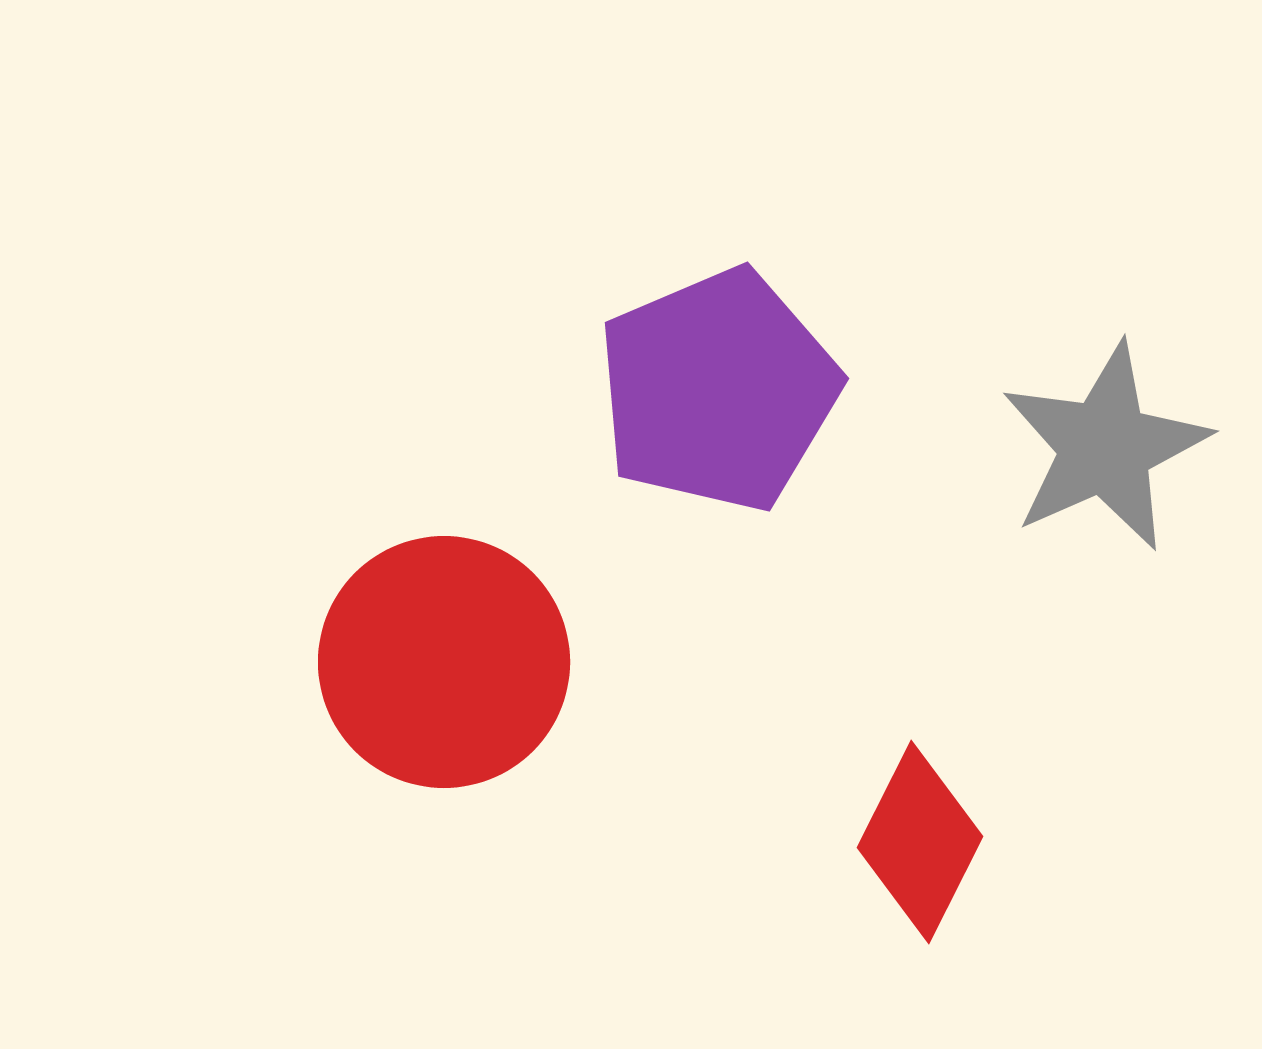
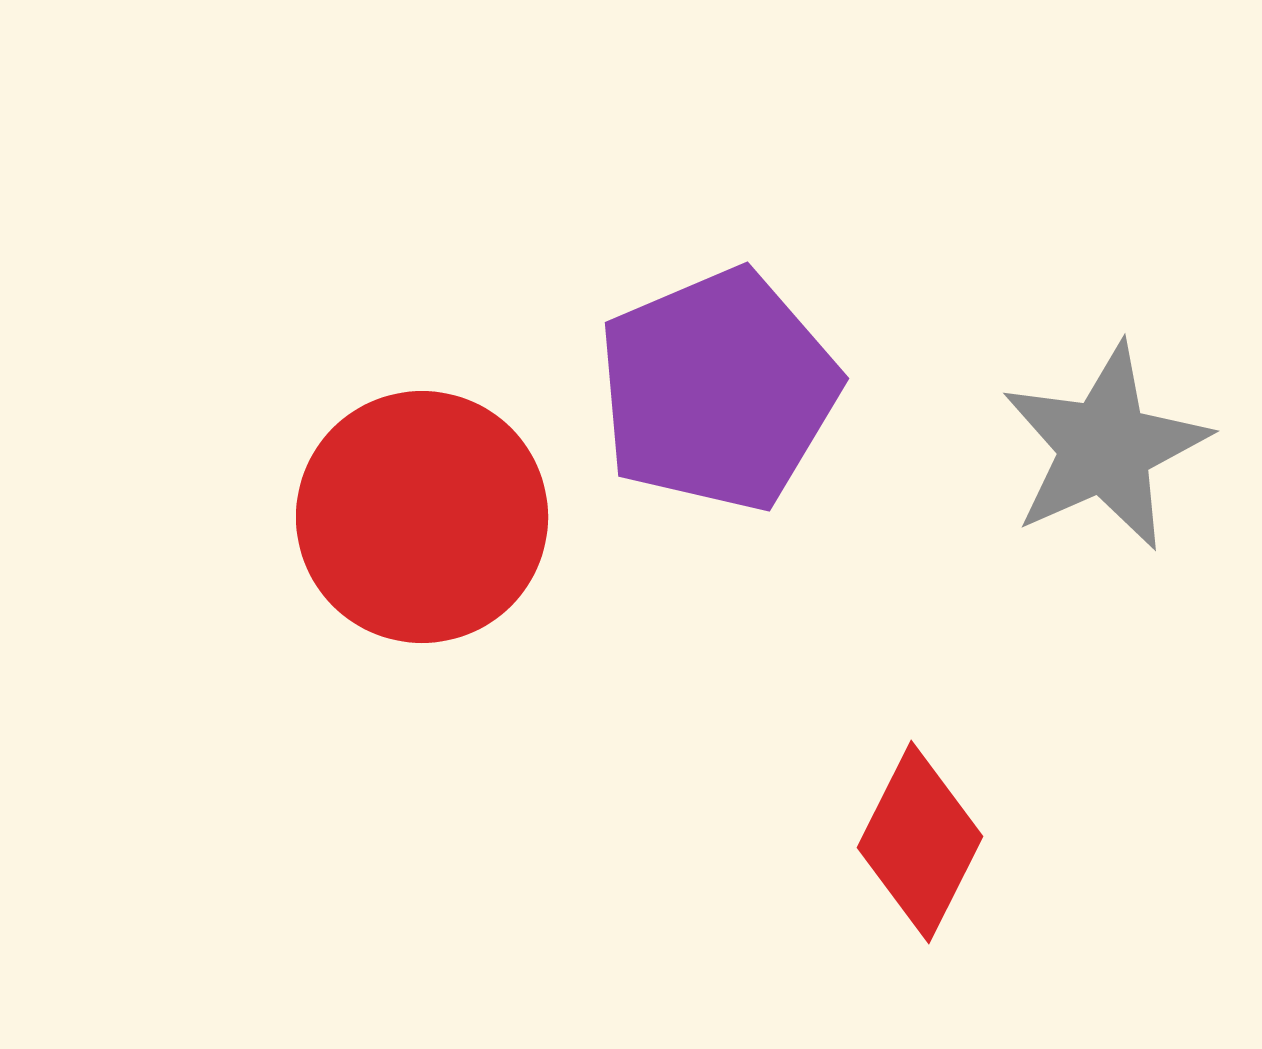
red circle: moved 22 px left, 145 px up
